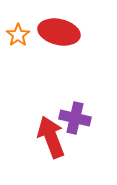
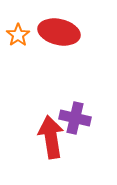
red arrow: rotated 12 degrees clockwise
